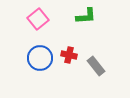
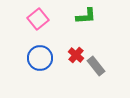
red cross: moved 7 px right; rotated 28 degrees clockwise
